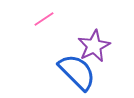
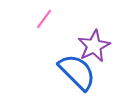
pink line: rotated 20 degrees counterclockwise
